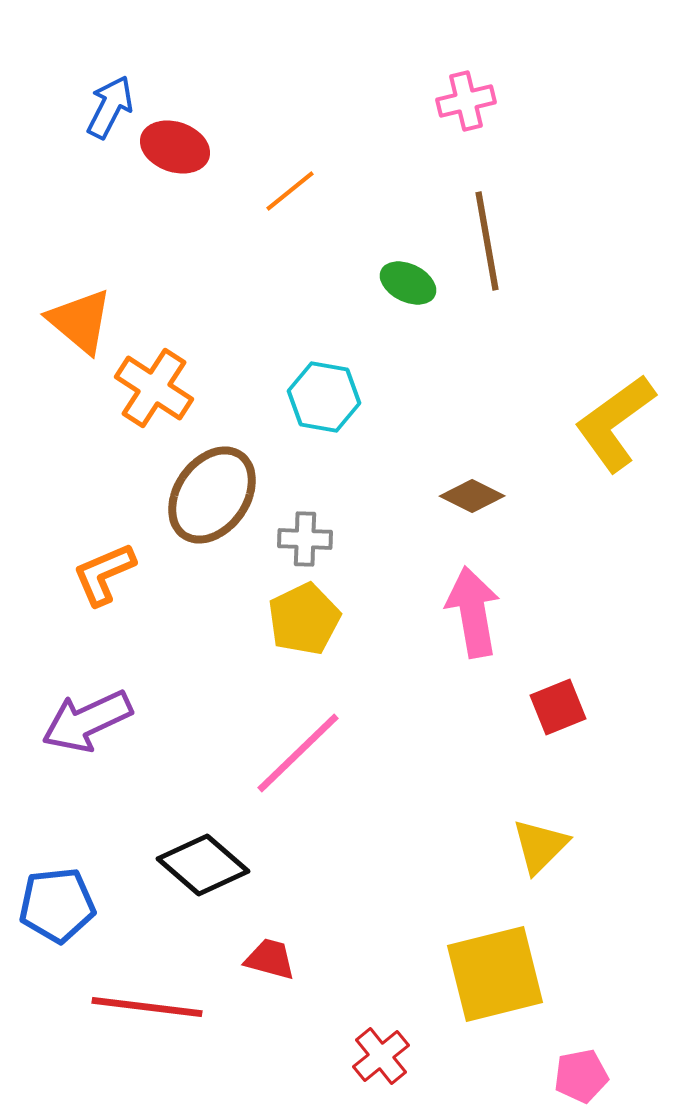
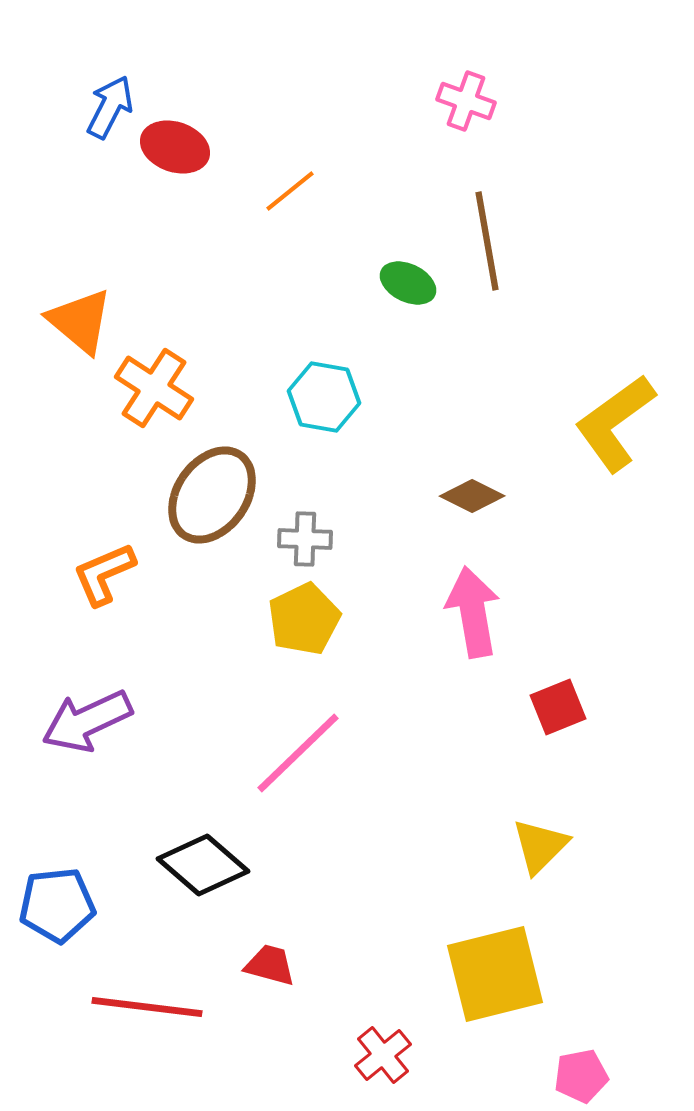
pink cross: rotated 34 degrees clockwise
red trapezoid: moved 6 px down
red cross: moved 2 px right, 1 px up
